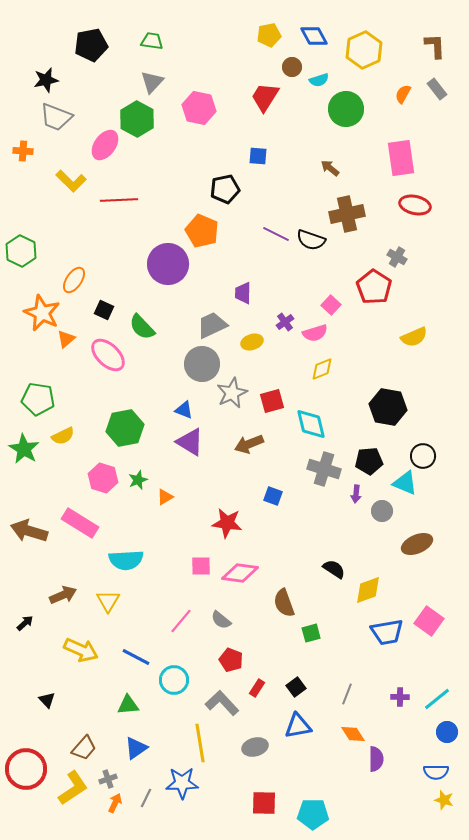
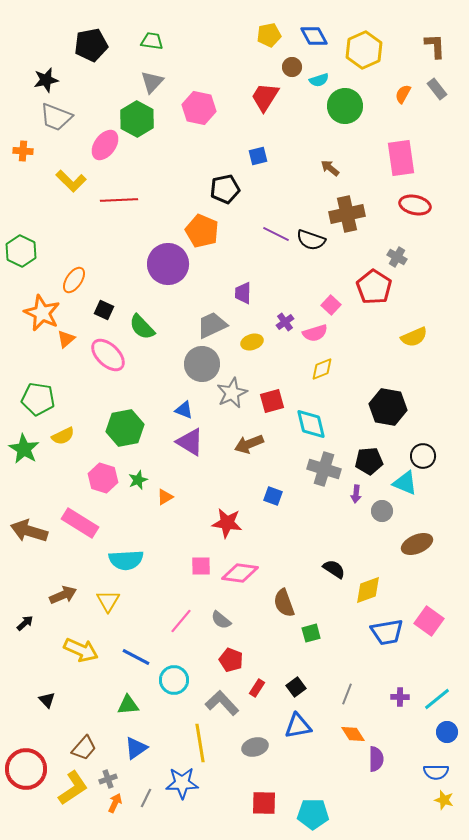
green circle at (346, 109): moved 1 px left, 3 px up
blue square at (258, 156): rotated 18 degrees counterclockwise
